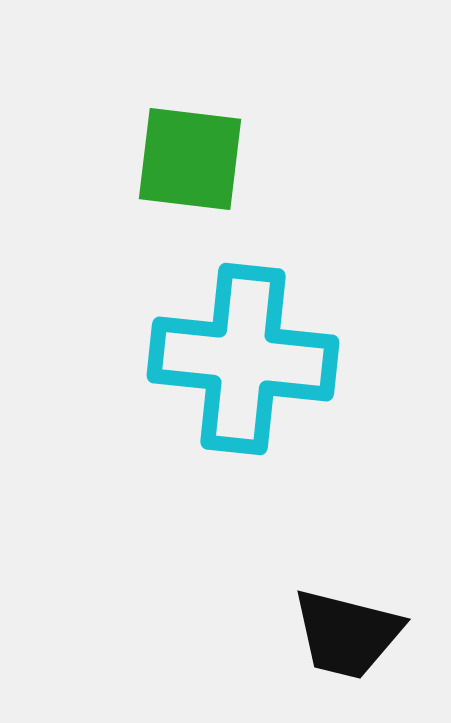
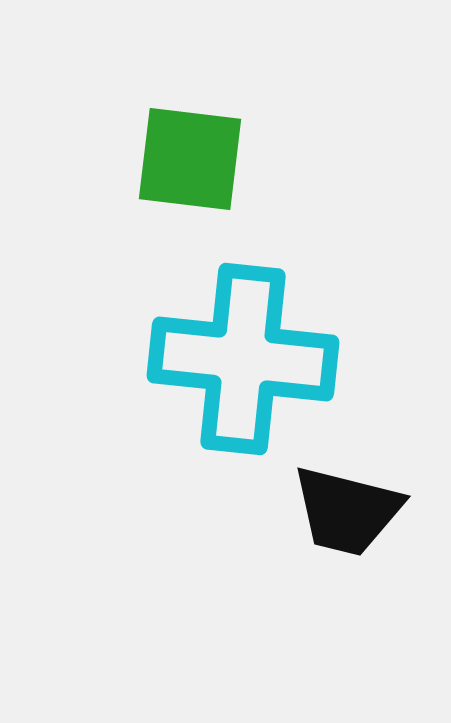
black trapezoid: moved 123 px up
